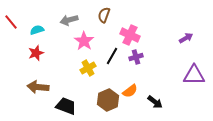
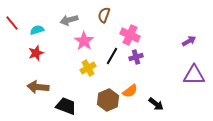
red line: moved 1 px right, 1 px down
purple arrow: moved 3 px right, 3 px down
black arrow: moved 1 px right, 2 px down
